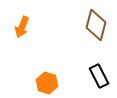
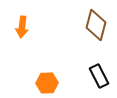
orange arrow: rotated 15 degrees counterclockwise
orange hexagon: rotated 20 degrees counterclockwise
